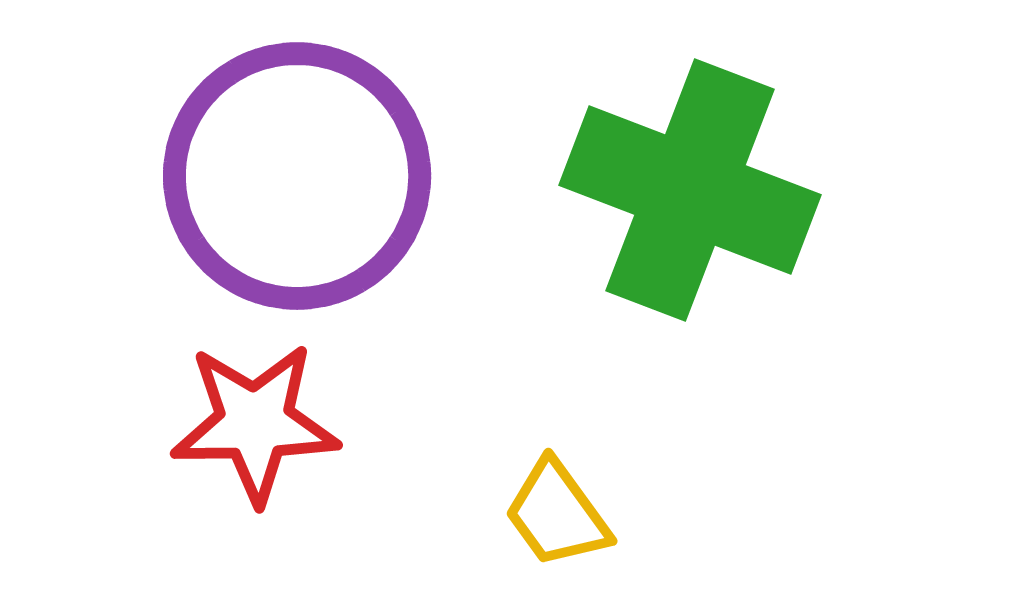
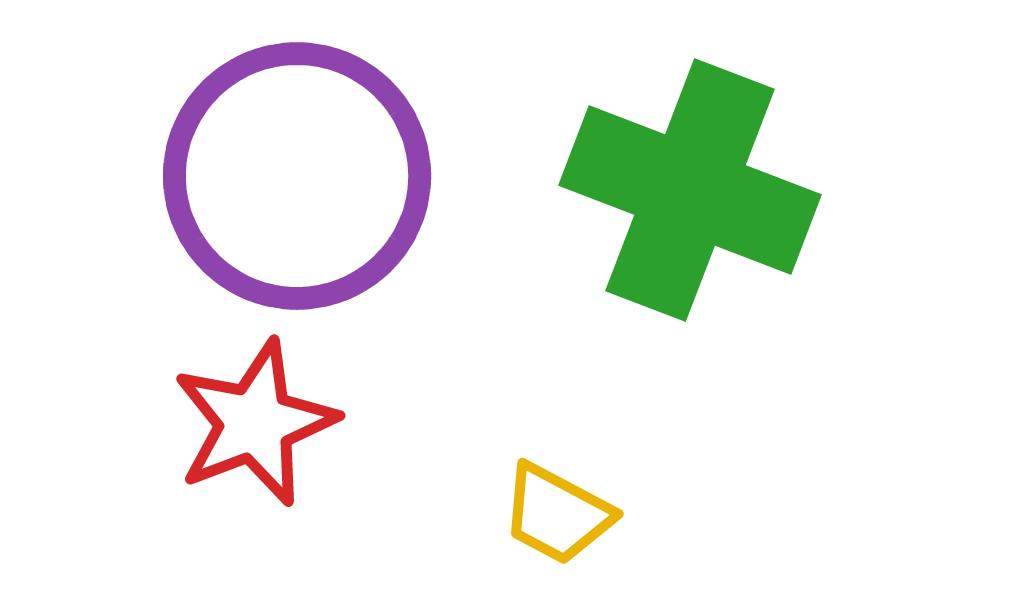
red star: rotated 20 degrees counterclockwise
yellow trapezoid: rotated 26 degrees counterclockwise
